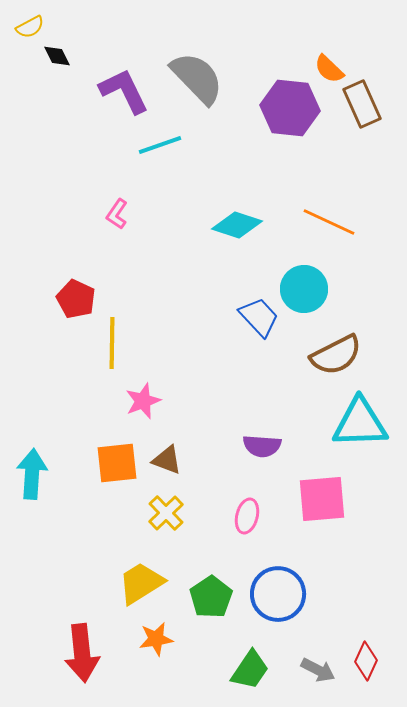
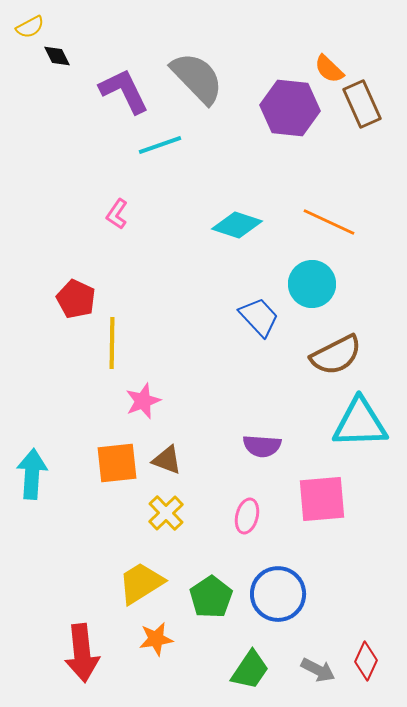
cyan circle: moved 8 px right, 5 px up
